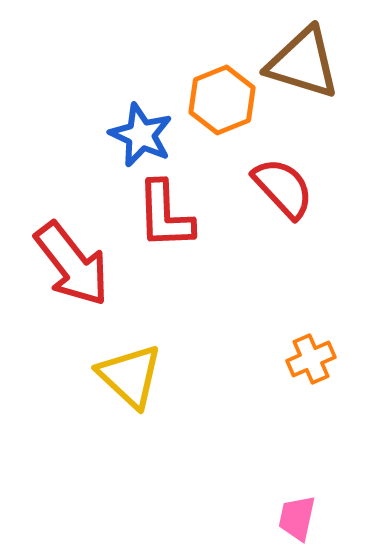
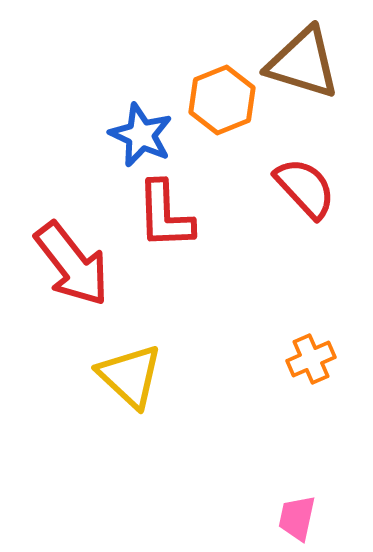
red semicircle: moved 22 px right
